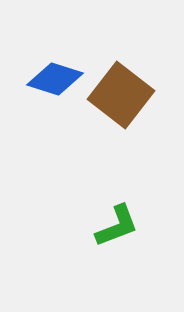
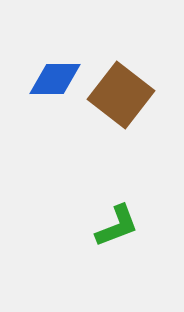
blue diamond: rotated 18 degrees counterclockwise
